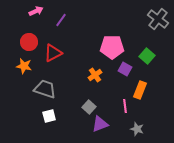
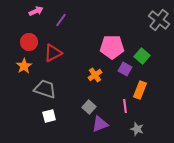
gray cross: moved 1 px right, 1 px down
green square: moved 5 px left
orange star: rotated 28 degrees clockwise
